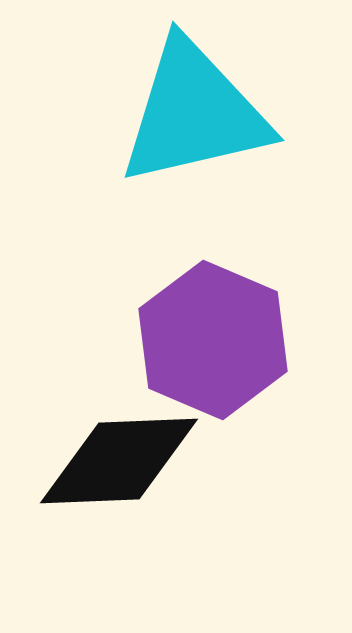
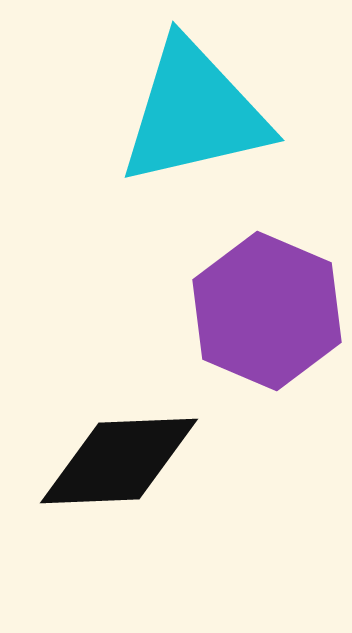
purple hexagon: moved 54 px right, 29 px up
